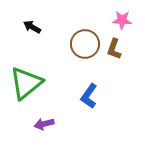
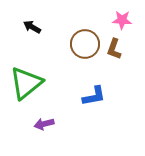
blue L-shape: moved 5 px right; rotated 135 degrees counterclockwise
